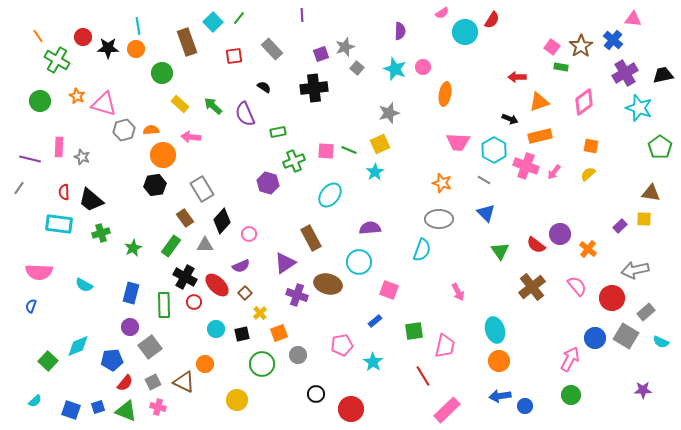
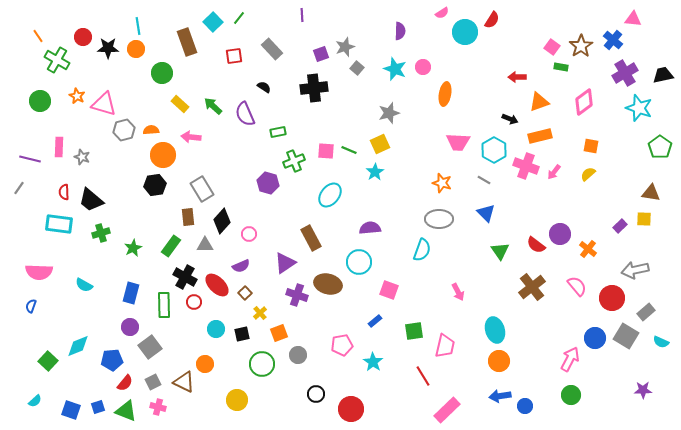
brown rectangle at (185, 218): moved 3 px right, 1 px up; rotated 30 degrees clockwise
